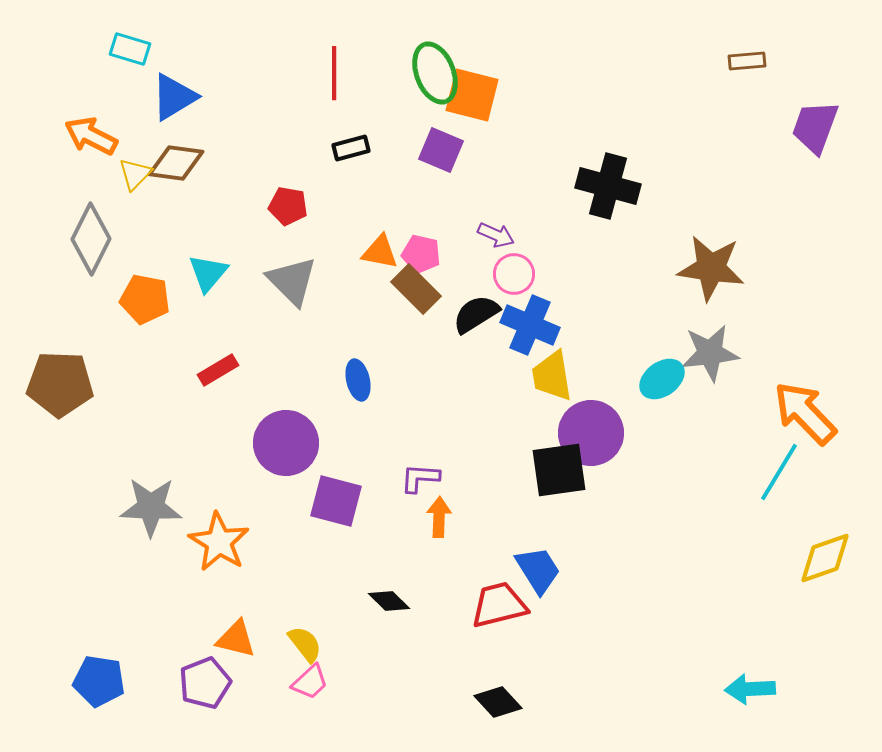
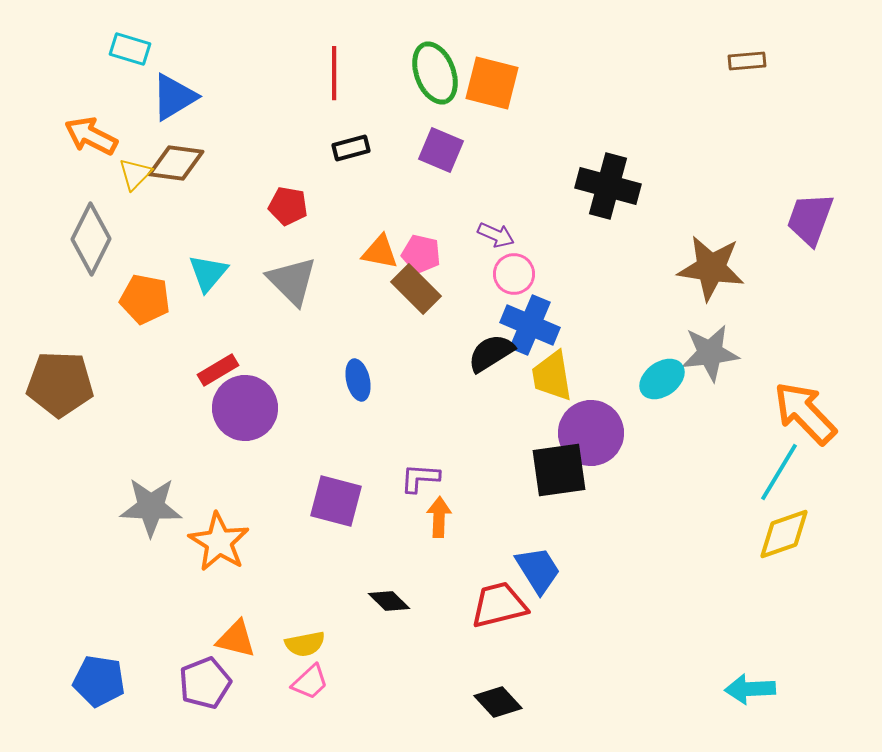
orange square at (472, 95): moved 20 px right, 12 px up
purple trapezoid at (815, 127): moved 5 px left, 92 px down
black semicircle at (476, 314): moved 15 px right, 39 px down
purple circle at (286, 443): moved 41 px left, 35 px up
yellow diamond at (825, 558): moved 41 px left, 24 px up
yellow semicircle at (305, 644): rotated 117 degrees clockwise
